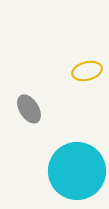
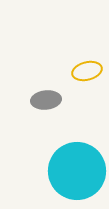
gray ellipse: moved 17 px right, 9 px up; rotated 64 degrees counterclockwise
